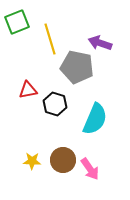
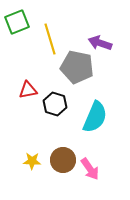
cyan semicircle: moved 2 px up
